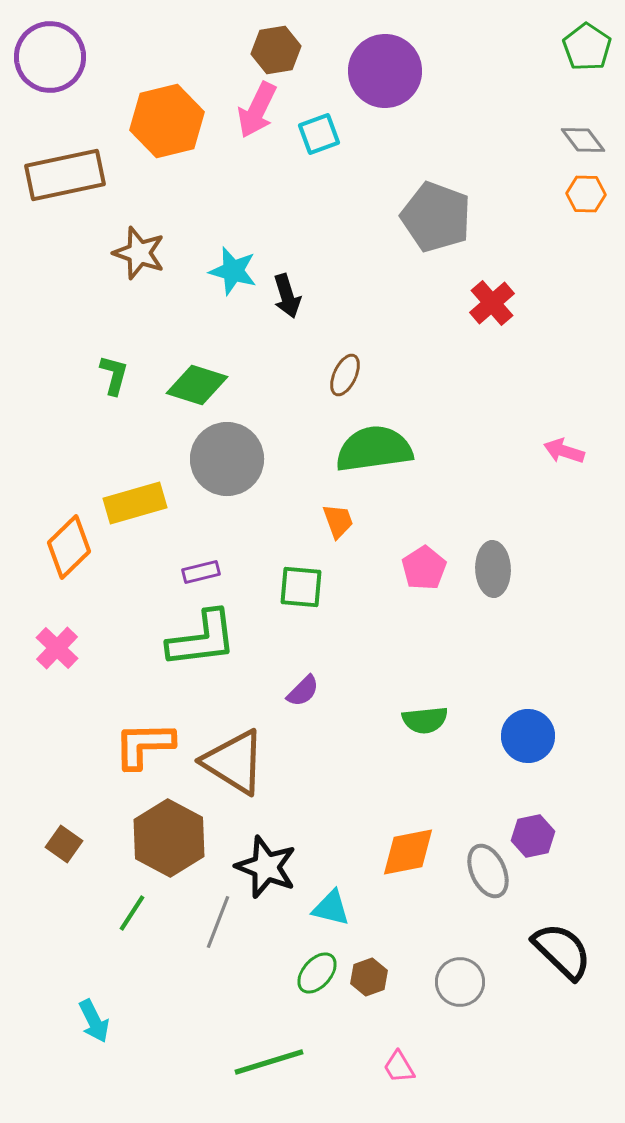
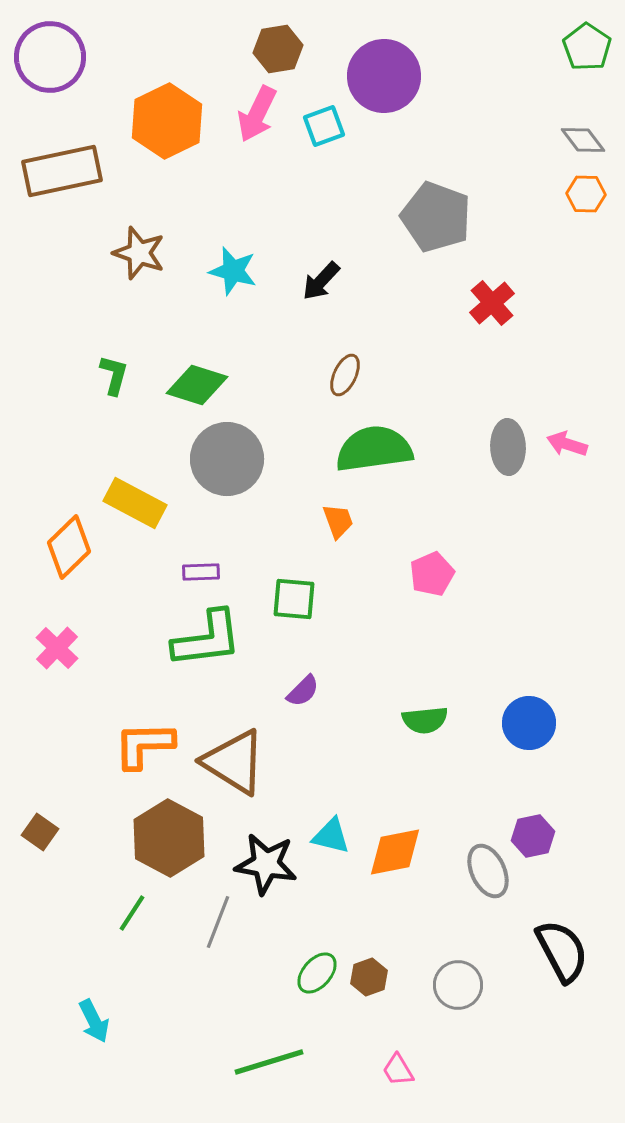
brown hexagon at (276, 50): moved 2 px right, 1 px up
purple circle at (385, 71): moved 1 px left, 5 px down
pink arrow at (257, 110): moved 4 px down
orange hexagon at (167, 121): rotated 12 degrees counterclockwise
cyan square at (319, 134): moved 5 px right, 8 px up
brown rectangle at (65, 175): moved 3 px left, 4 px up
black arrow at (287, 296): moved 34 px right, 15 px up; rotated 60 degrees clockwise
pink arrow at (564, 451): moved 3 px right, 7 px up
yellow rectangle at (135, 503): rotated 44 degrees clockwise
pink pentagon at (424, 568): moved 8 px right, 6 px down; rotated 9 degrees clockwise
gray ellipse at (493, 569): moved 15 px right, 122 px up
purple rectangle at (201, 572): rotated 12 degrees clockwise
green square at (301, 587): moved 7 px left, 12 px down
green L-shape at (202, 639): moved 5 px right
blue circle at (528, 736): moved 1 px right, 13 px up
brown square at (64, 844): moved 24 px left, 12 px up
orange diamond at (408, 852): moved 13 px left
black star at (266, 867): moved 3 px up; rotated 12 degrees counterclockwise
cyan triangle at (331, 908): moved 72 px up
black semicircle at (562, 951): rotated 18 degrees clockwise
gray circle at (460, 982): moved 2 px left, 3 px down
pink trapezoid at (399, 1067): moved 1 px left, 3 px down
